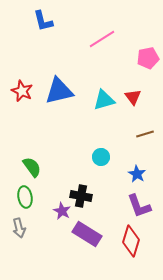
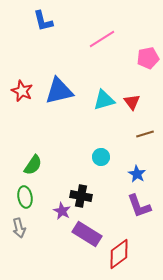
red triangle: moved 1 px left, 5 px down
green semicircle: moved 1 px right, 2 px up; rotated 70 degrees clockwise
red diamond: moved 12 px left, 13 px down; rotated 36 degrees clockwise
